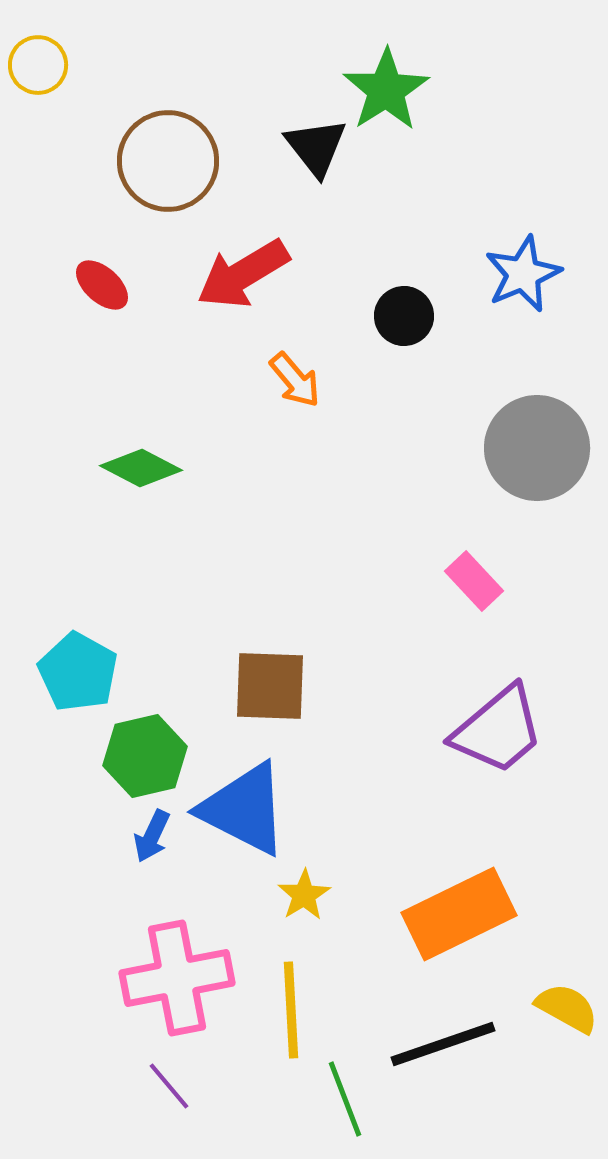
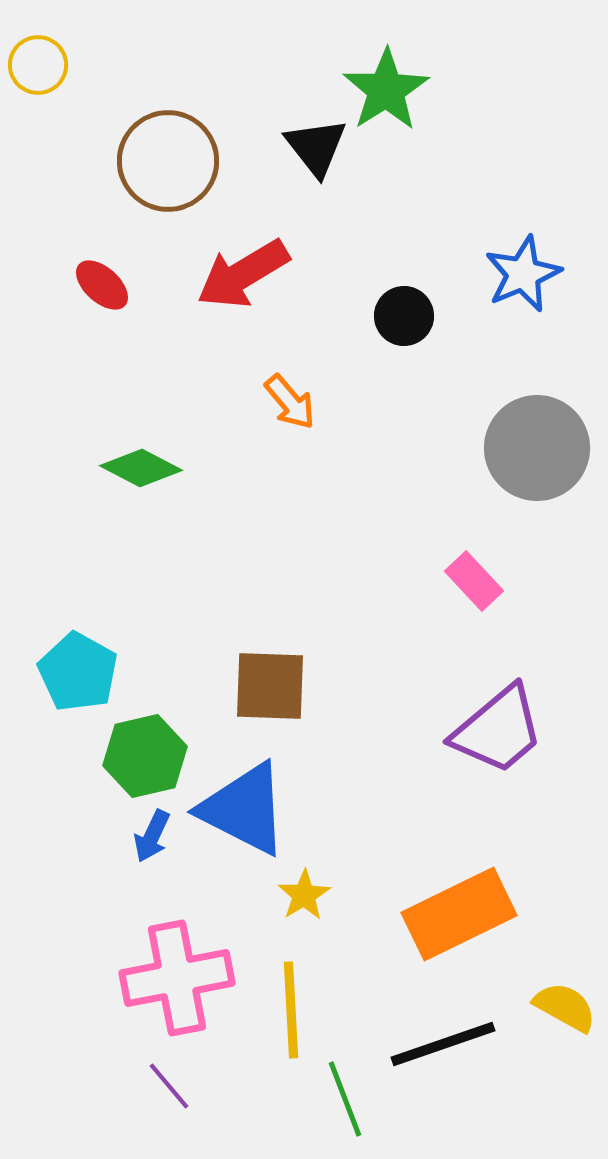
orange arrow: moved 5 px left, 22 px down
yellow semicircle: moved 2 px left, 1 px up
